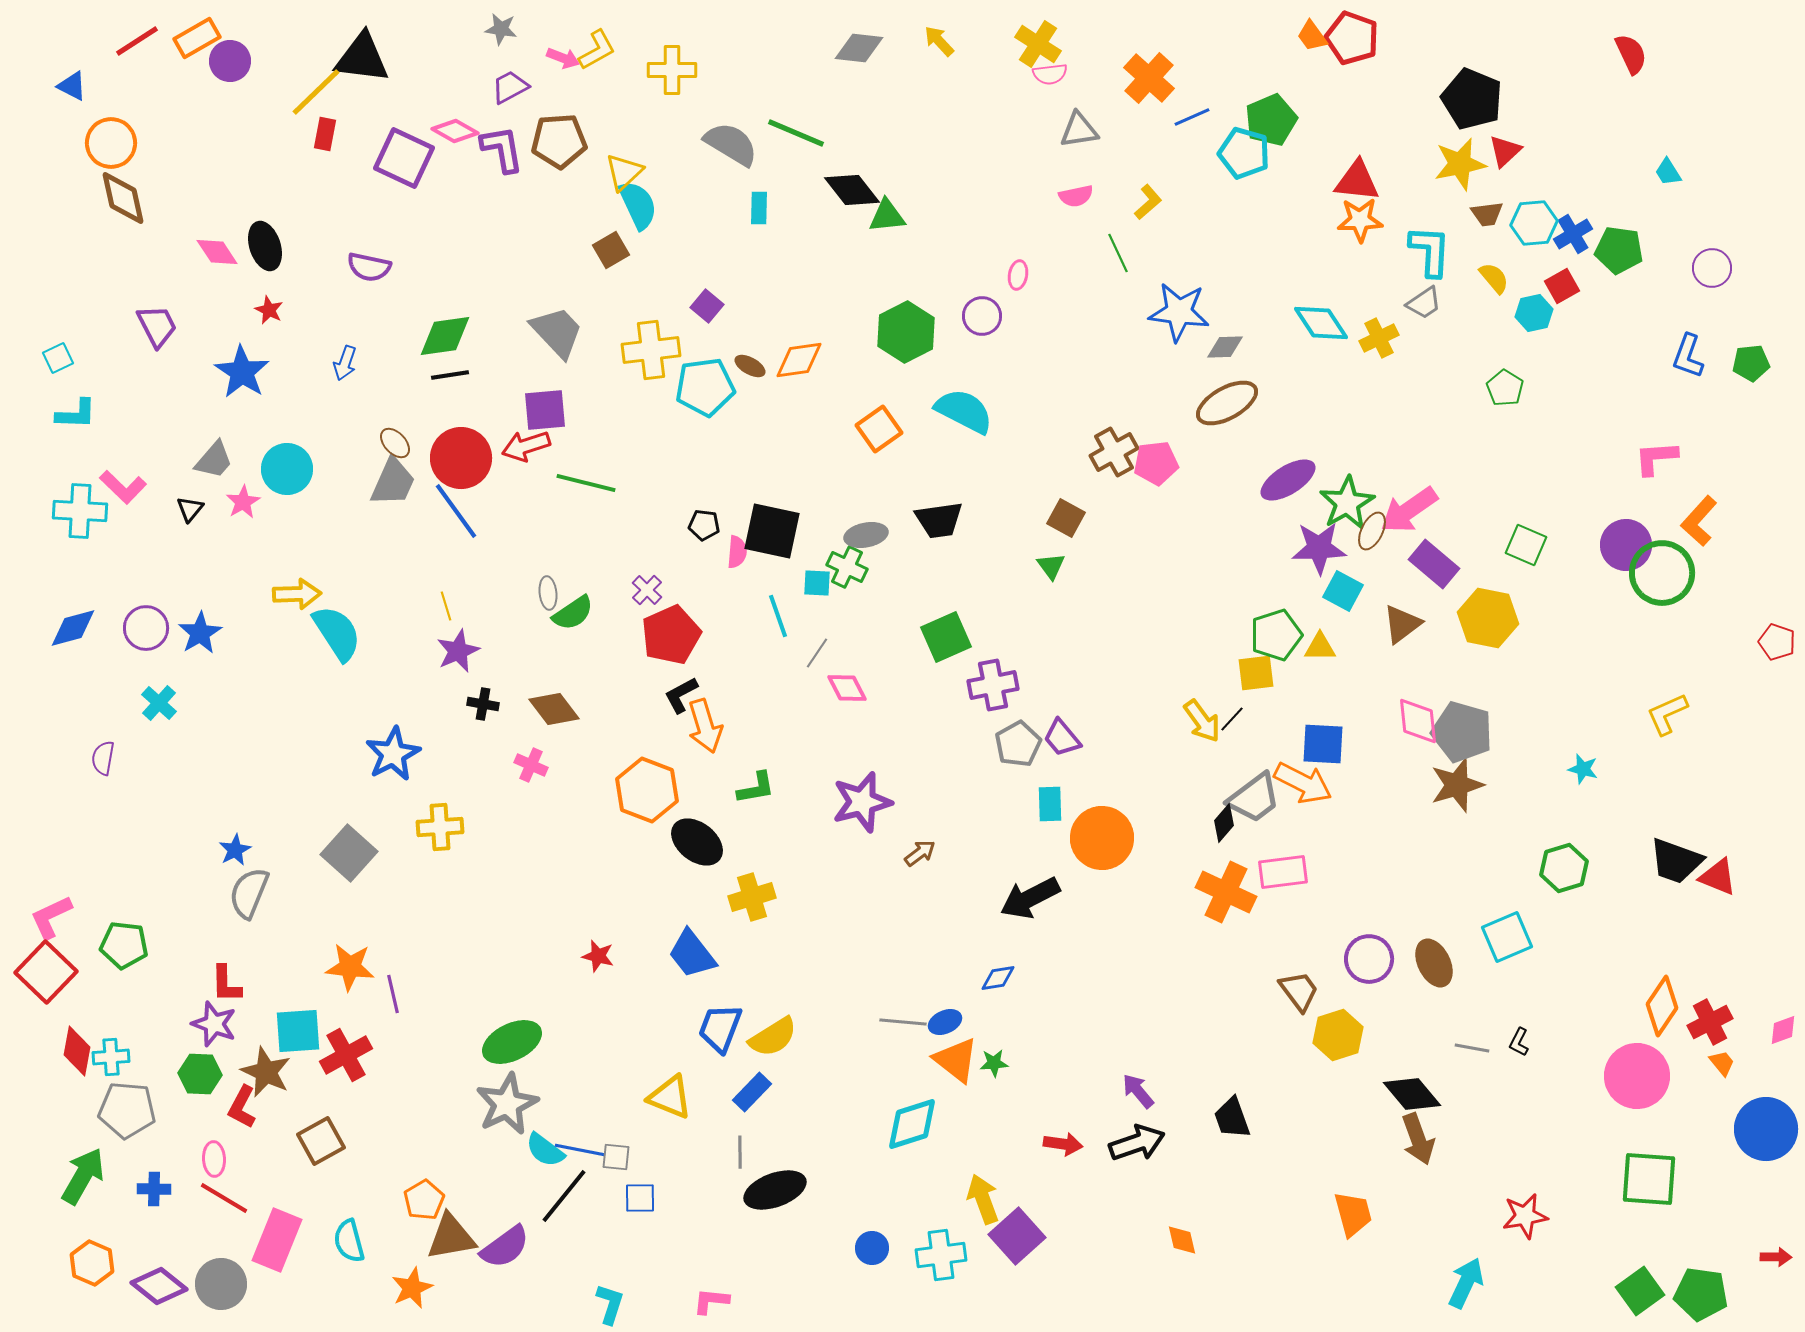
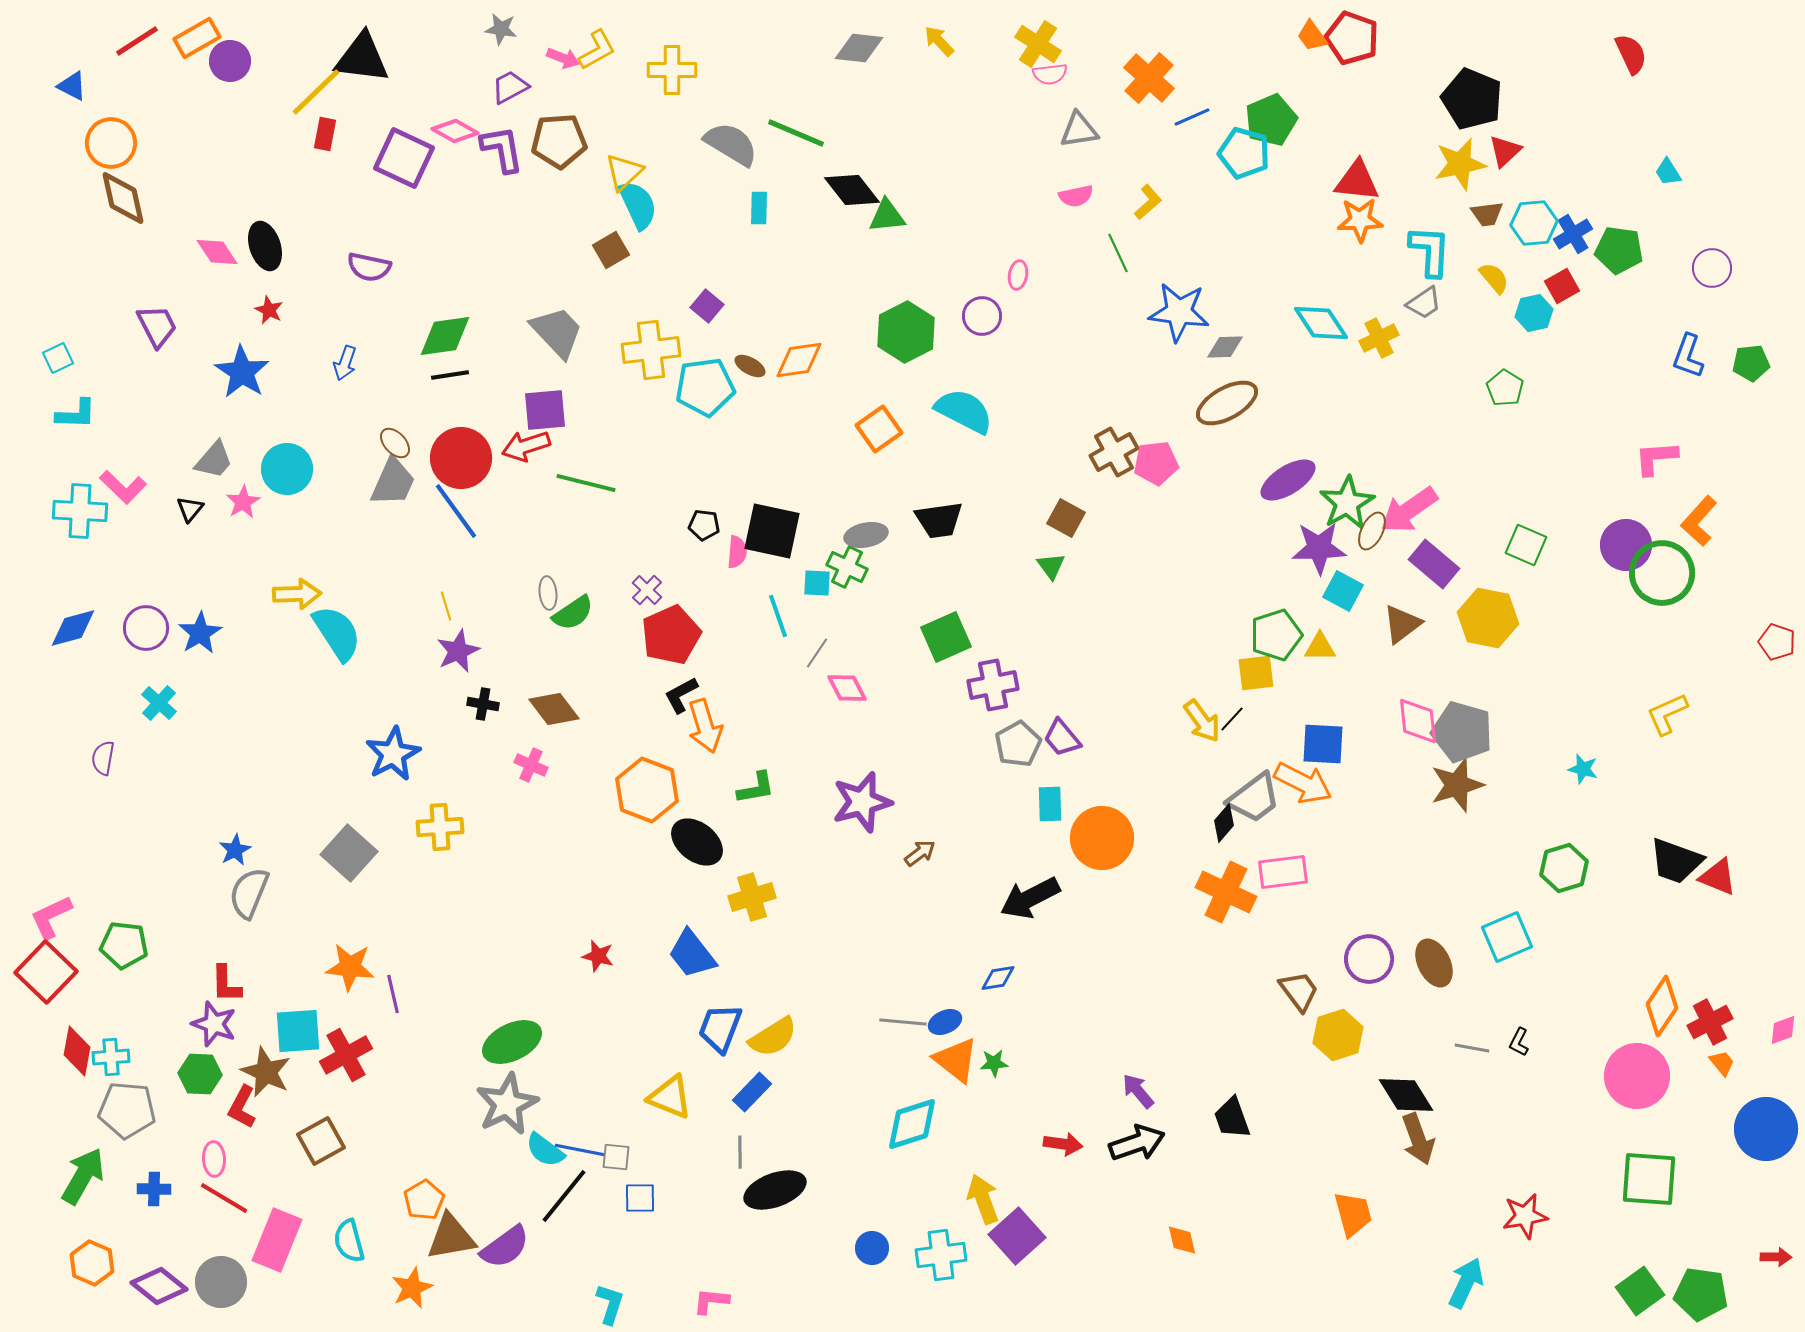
black diamond at (1412, 1094): moved 6 px left, 1 px down; rotated 8 degrees clockwise
gray circle at (221, 1284): moved 2 px up
